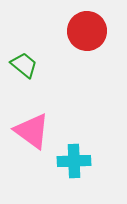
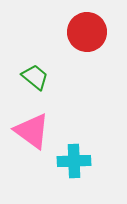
red circle: moved 1 px down
green trapezoid: moved 11 px right, 12 px down
